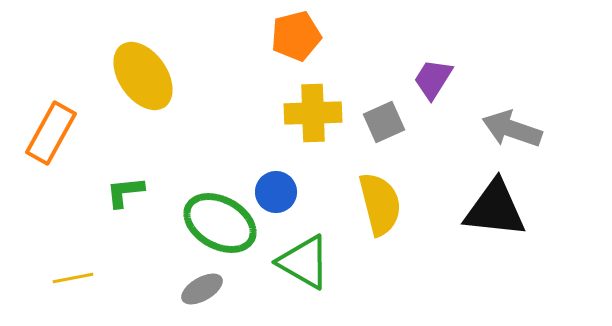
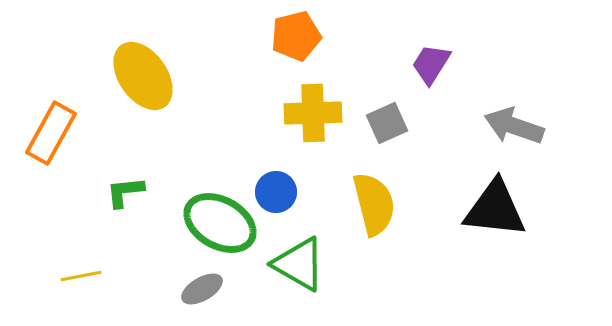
purple trapezoid: moved 2 px left, 15 px up
gray square: moved 3 px right, 1 px down
gray arrow: moved 2 px right, 3 px up
yellow semicircle: moved 6 px left
green triangle: moved 5 px left, 2 px down
yellow line: moved 8 px right, 2 px up
